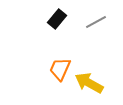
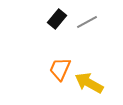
gray line: moved 9 px left
